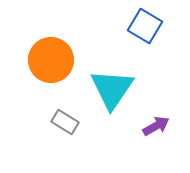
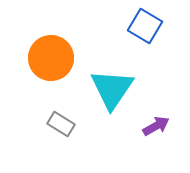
orange circle: moved 2 px up
gray rectangle: moved 4 px left, 2 px down
